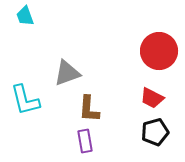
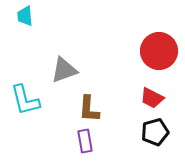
cyan trapezoid: rotated 15 degrees clockwise
gray triangle: moved 3 px left, 3 px up
